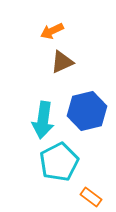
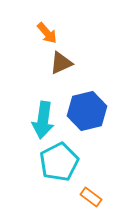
orange arrow: moved 5 px left, 2 px down; rotated 105 degrees counterclockwise
brown triangle: moved 1 px left, 1 px down
